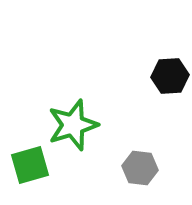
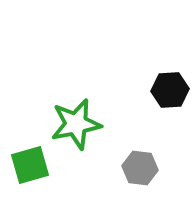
black hexagon: moved 14 px down
green star: moved 3 px right, 1 px up; rotated 6 degrees clockwise
